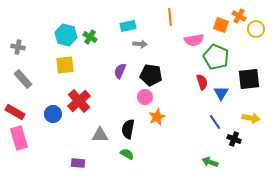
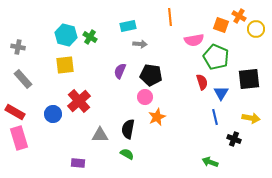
blue line: moved 5 px up; rotated 21 degrees clockwise
